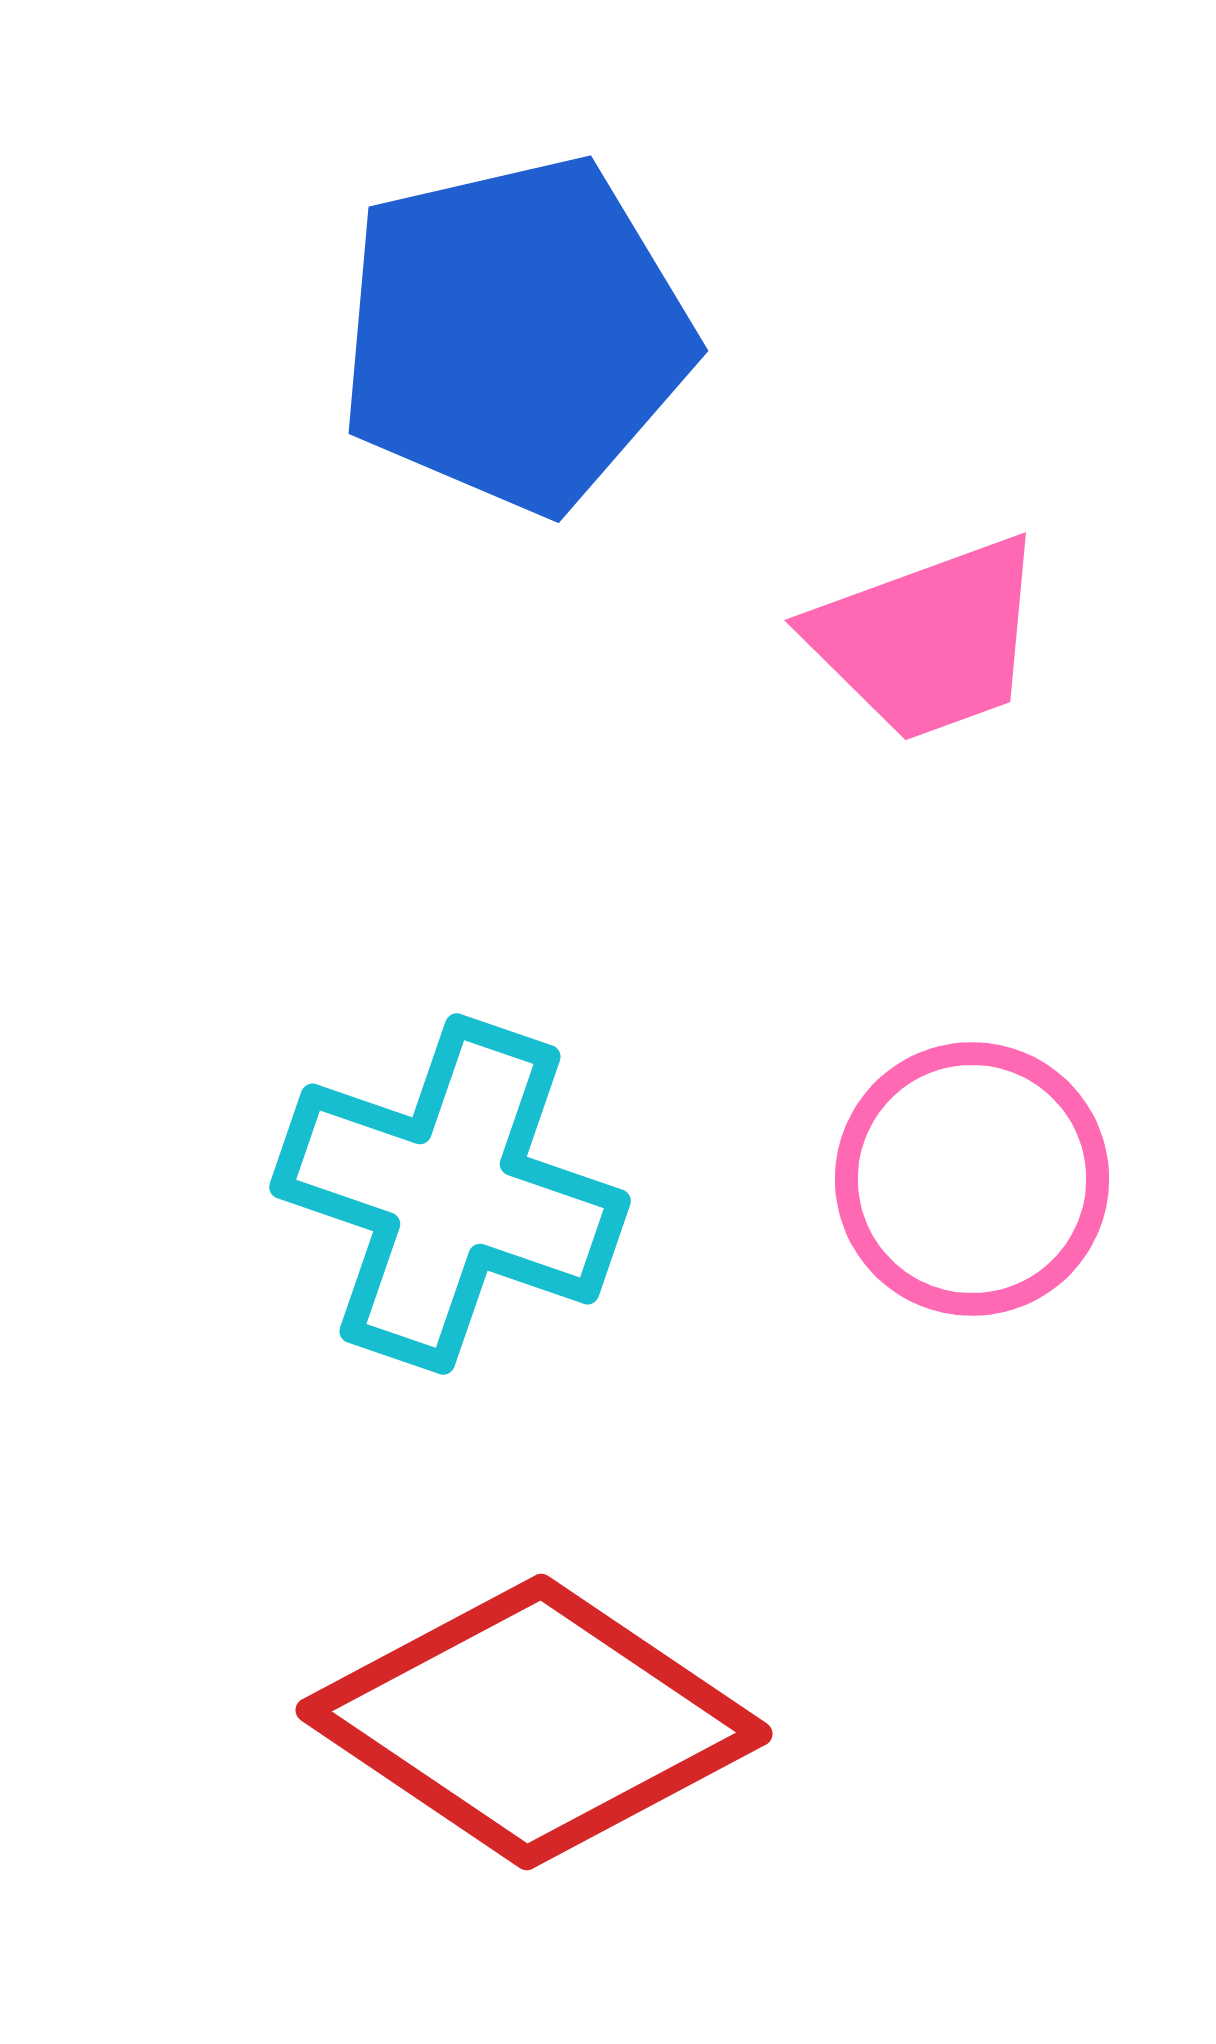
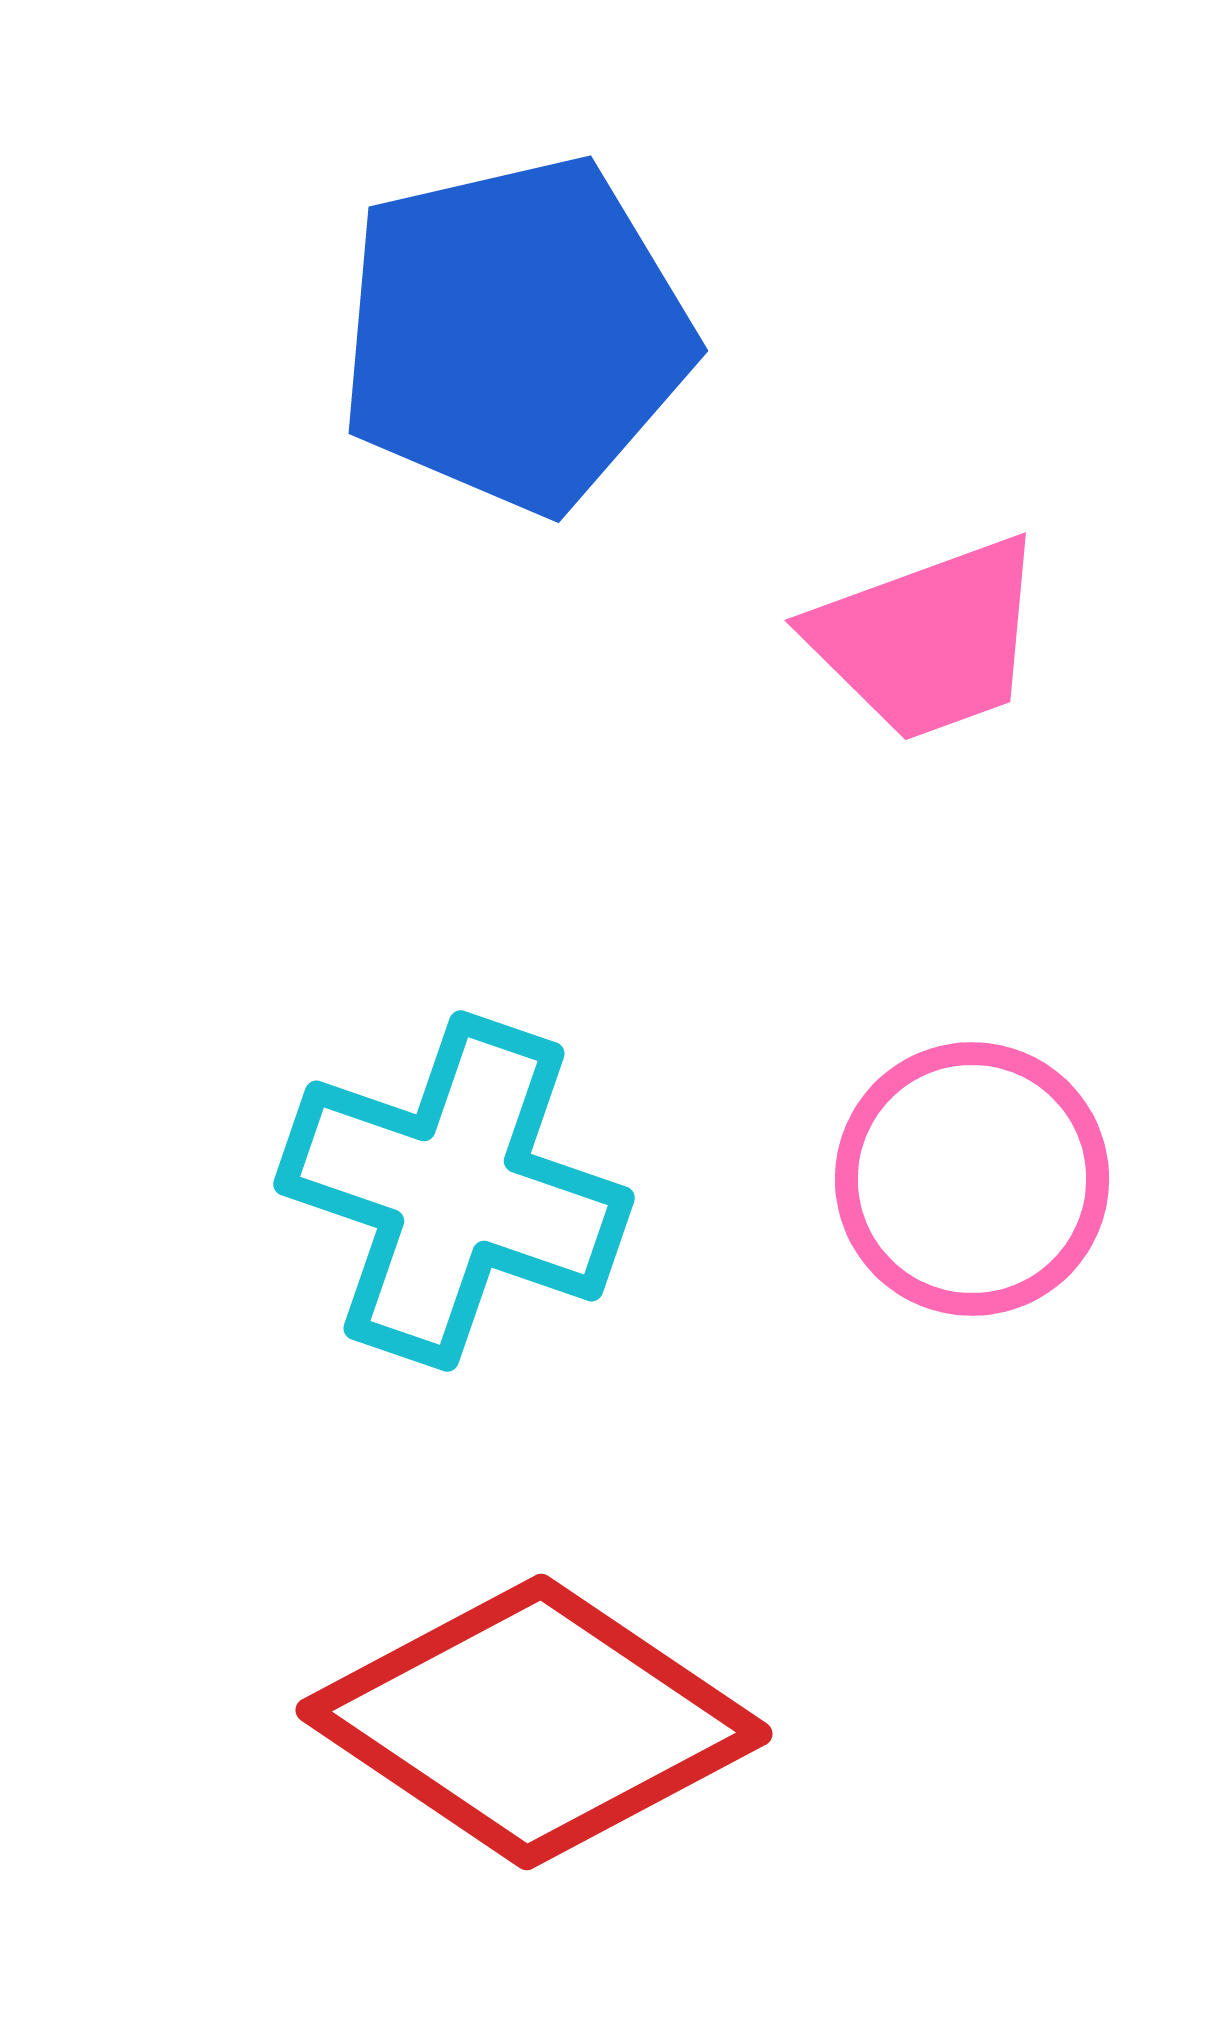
cyan cross: moved 4 px right, 3 px up
